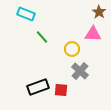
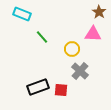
cyan rectangle: moved 4 px left
